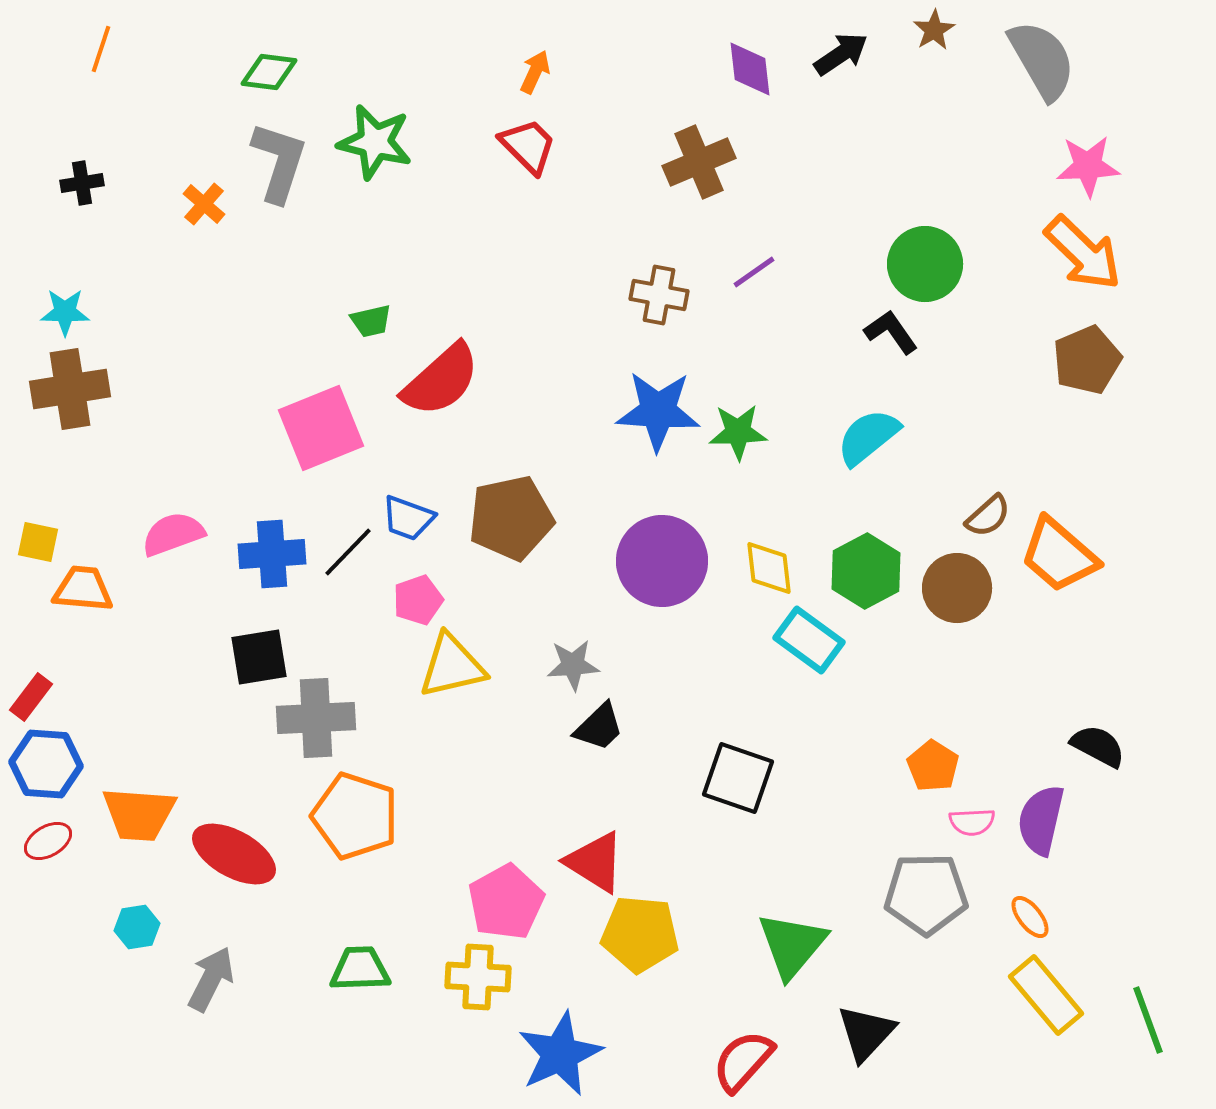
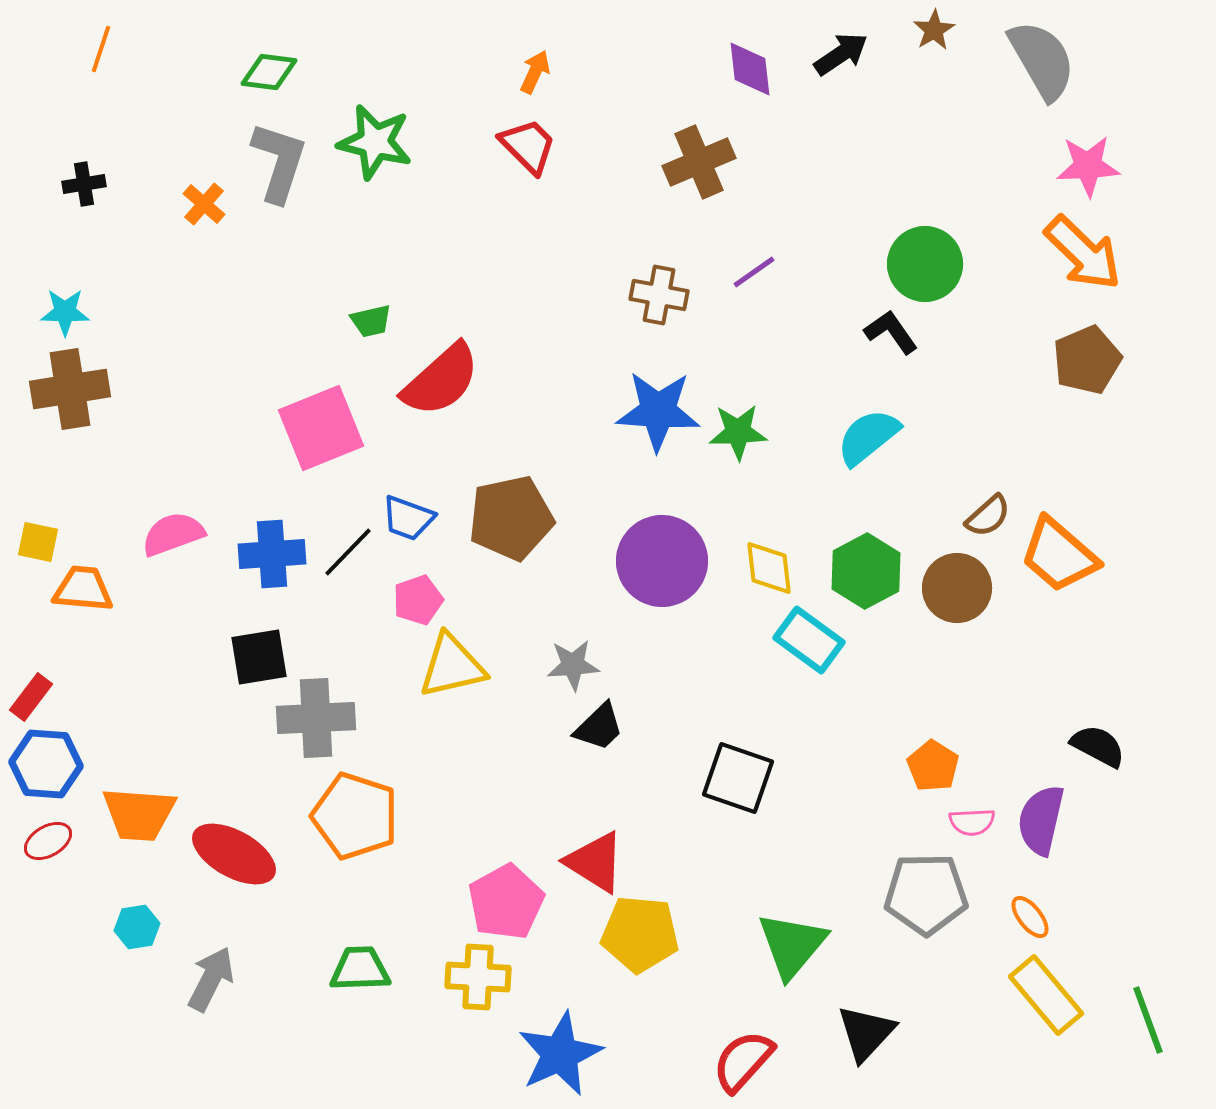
black cross at (82, 183): moved 2 px right, 1 px down
